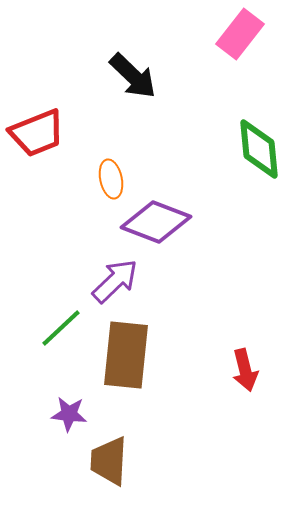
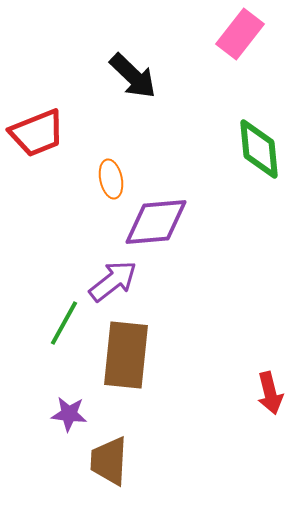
purple diamond: rotated 26 degrees counterclockwise
purple arrow: moved 2 px left; rotated 6 degrees clockwise
green line: moved 3 px right, 5 px up; rotated 18 degrees counterclockwise
red arrow: moved 25 px right, 23 px down
